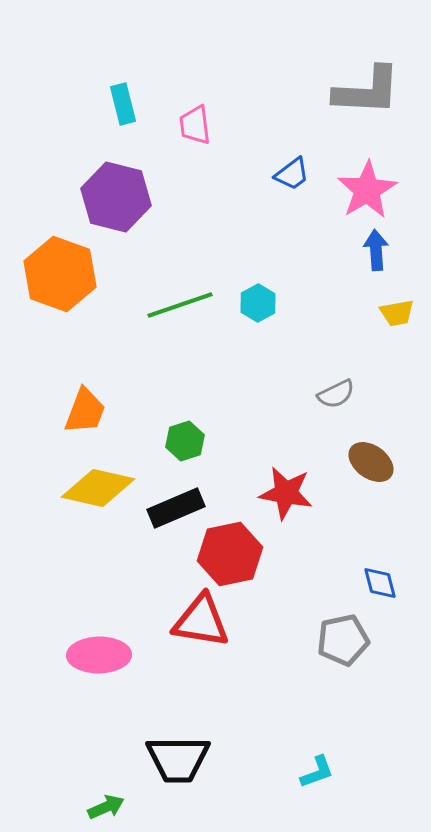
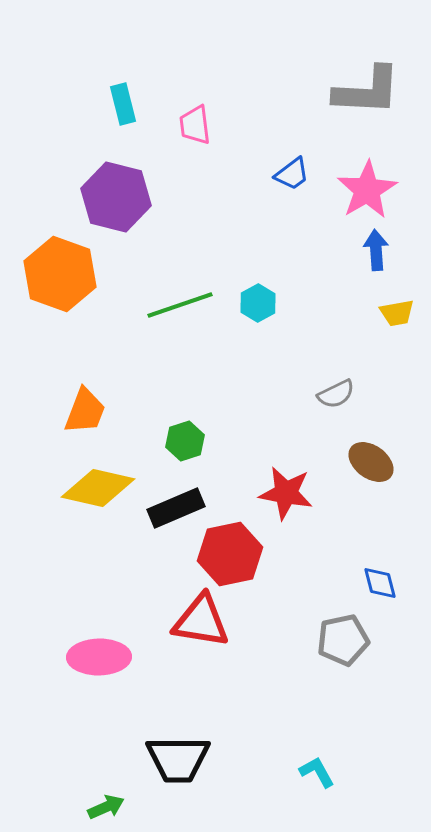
pink ellipse: moved 2 px down
cyan L-shape: rotated 99 degrees counterclockwise
